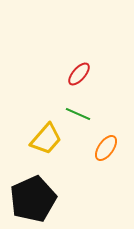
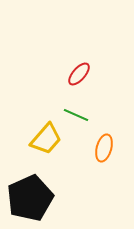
green line: moved 2 px left, 1 px down
orange ellipse: moved 2 px left; rotated 20 degrees counterclockwise
black pentagon: moved 3 px left, 1 px up
